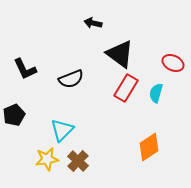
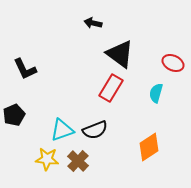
black semicircle: moved 24 px right, 51 px down
red rectangle: moved 15 px left
cyan triangle: rotated 25 degrees clockwise
yellow star: rotated 15 degrees clockwise
